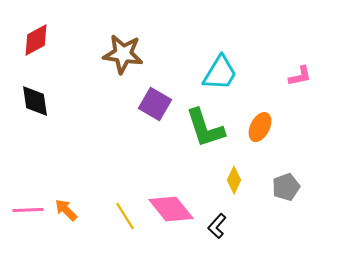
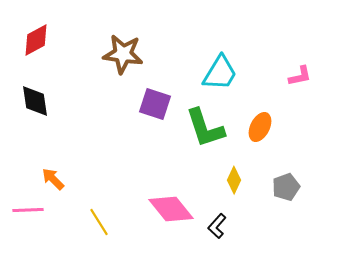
purple square: rotated 12 degrees counterclockwise
orange arrow: moved 13 px left, 31 px up
yellow line: moved 26 px left, 6 px down
